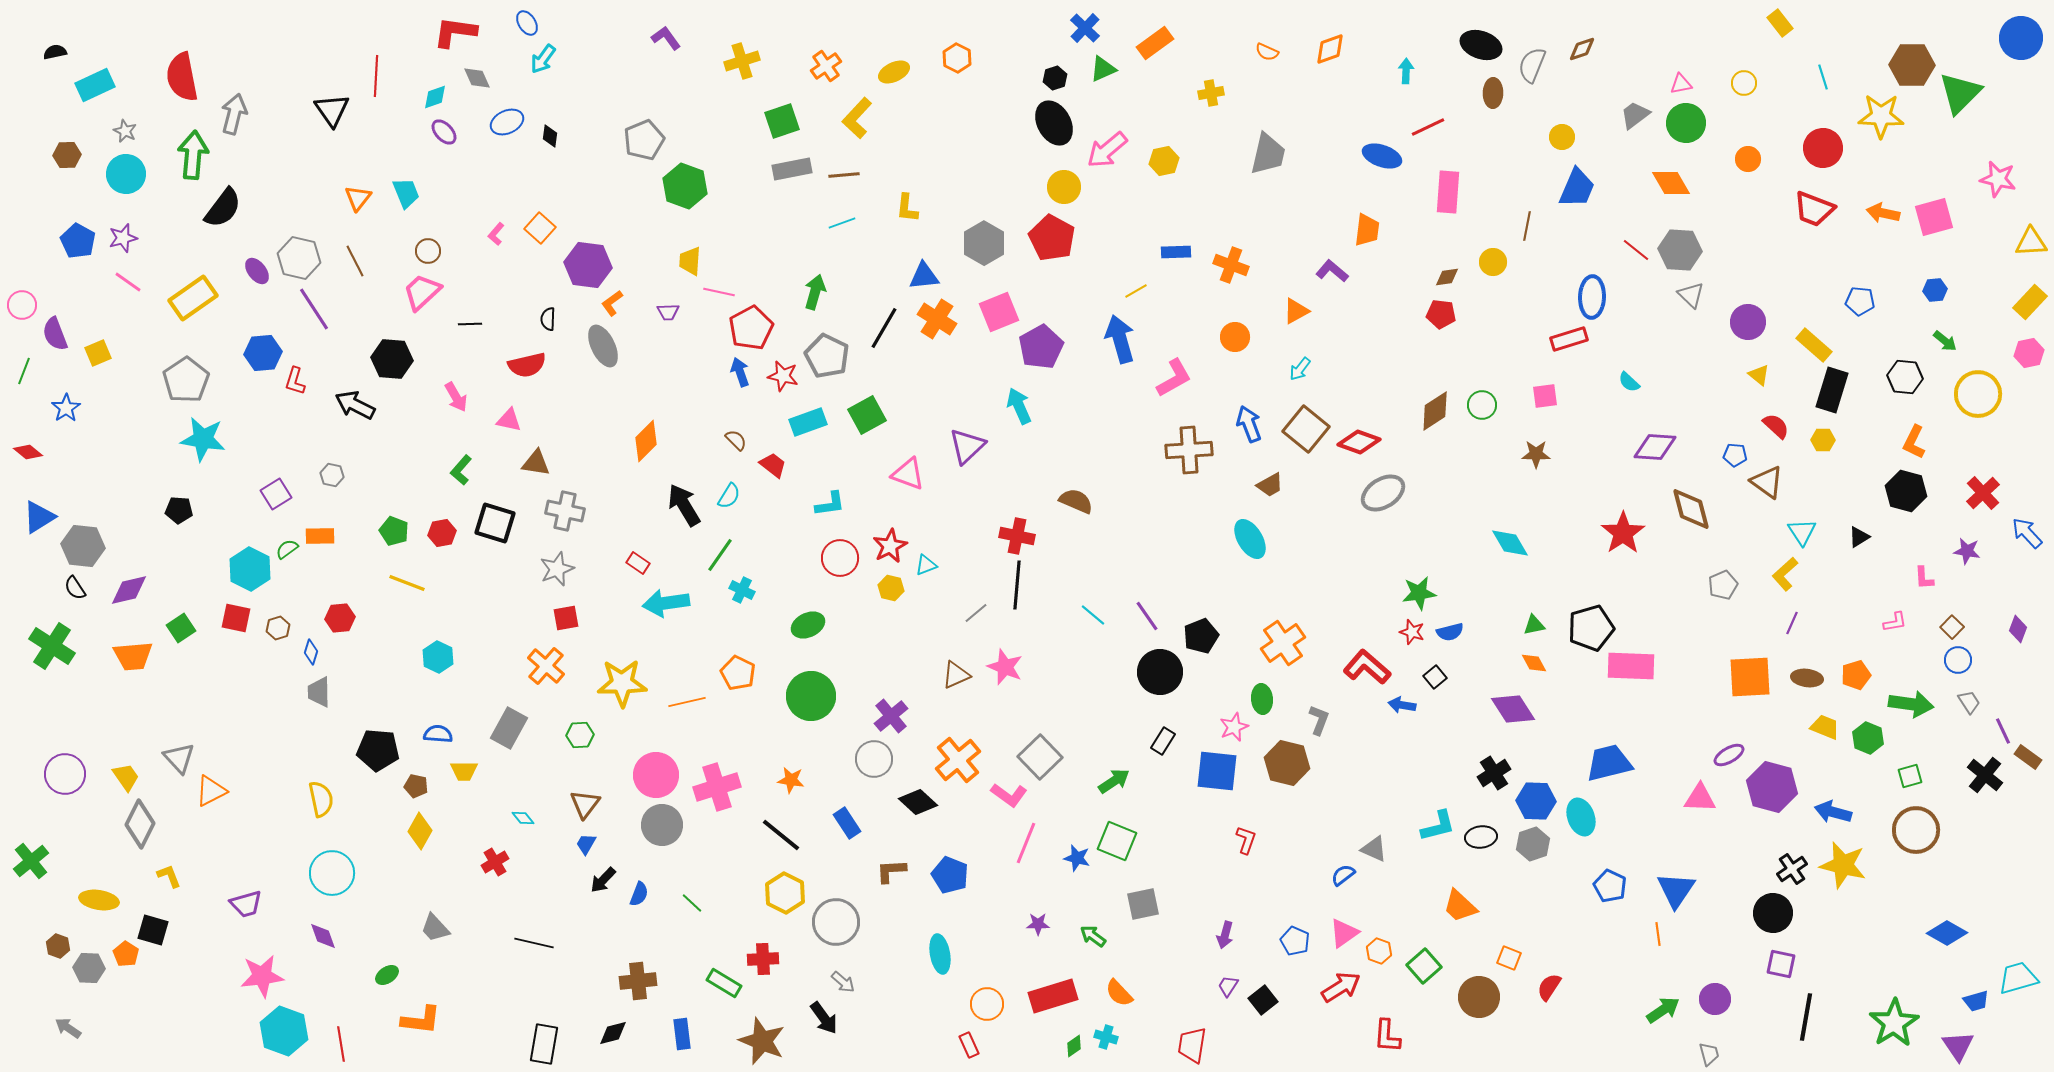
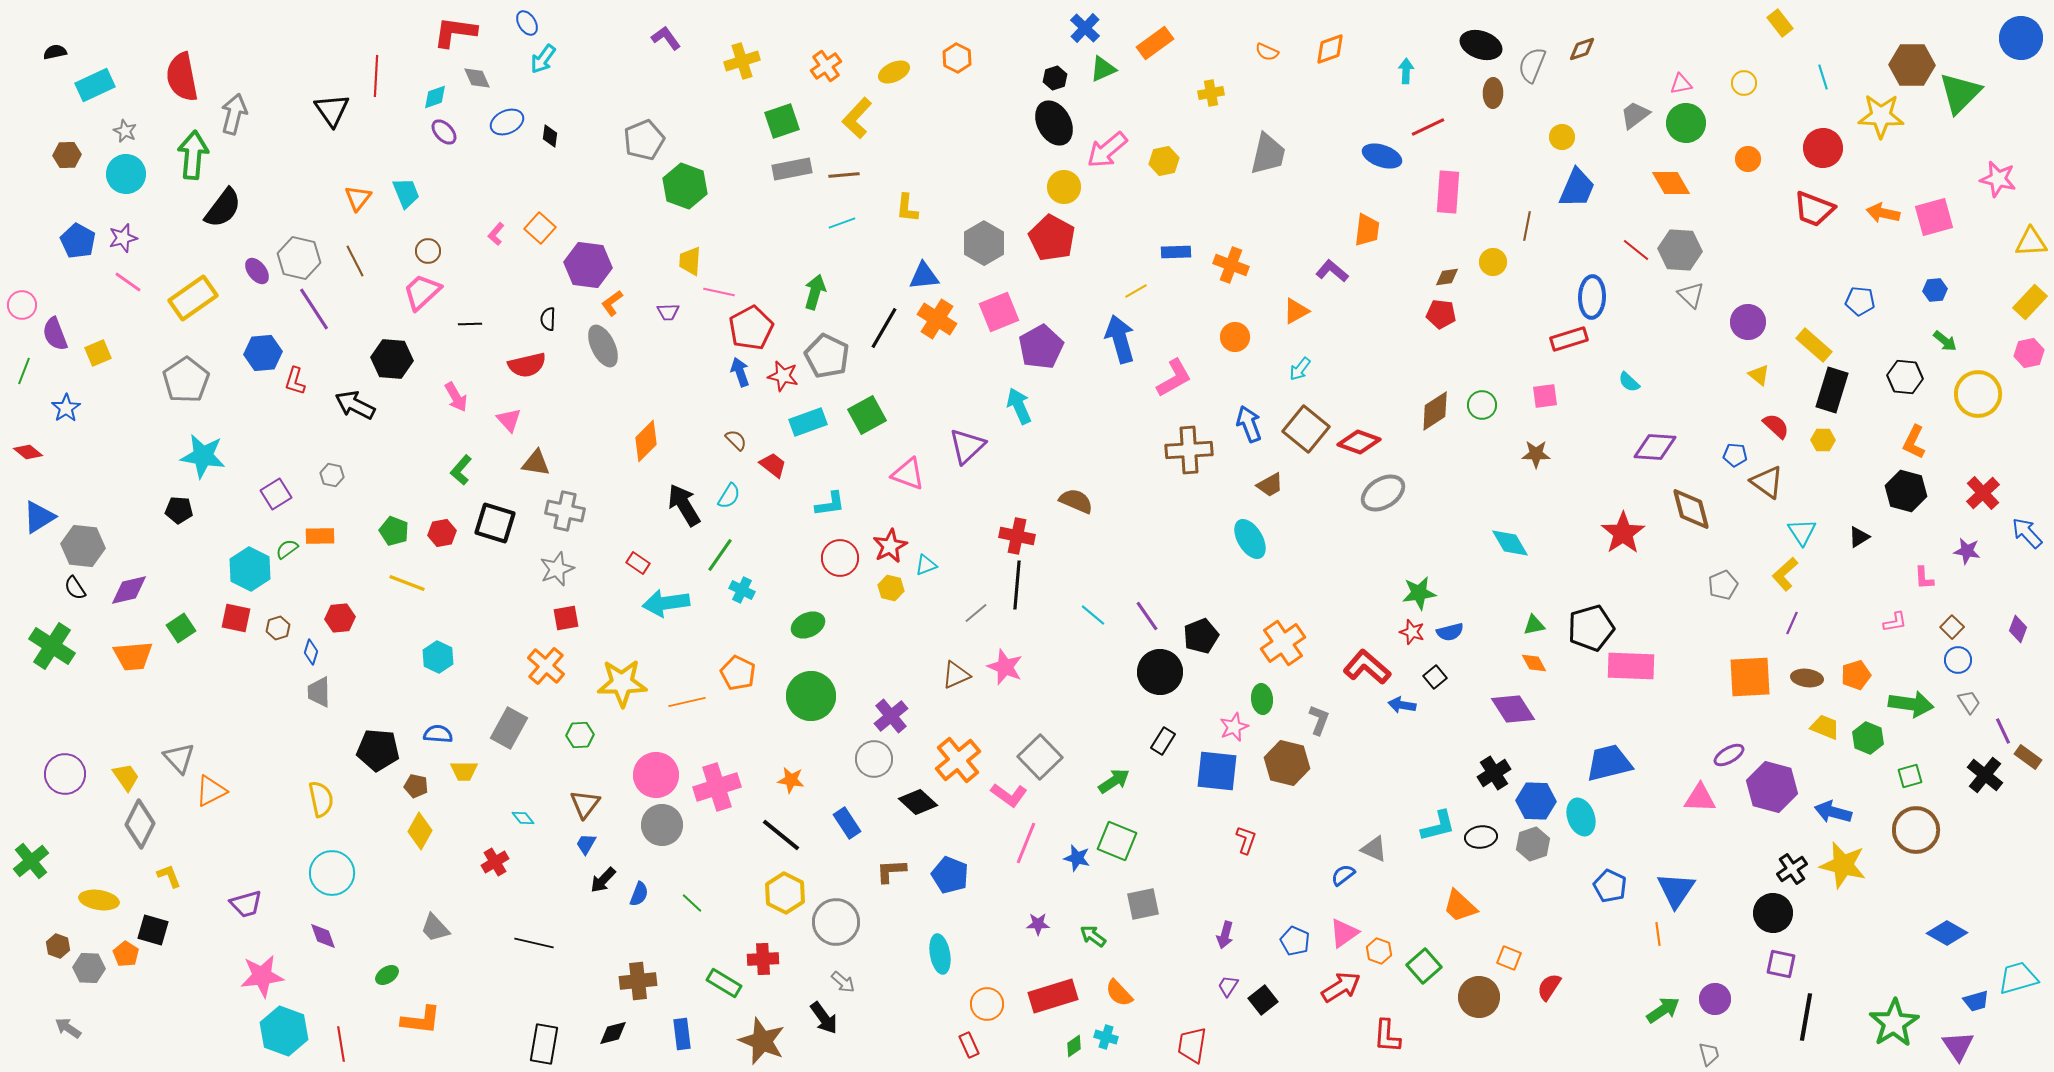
pink triangle at (509, 420): rotated 36 degrees clockwise
cyan star at (203, 439): moved 17 px down
